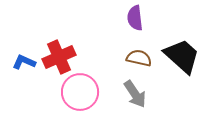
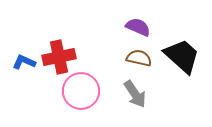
purple semicircle: moved 3 px right, 9 px down; rotated 120 degrees clockwise
red cross: rotated 12 degrees clockwise
pink circle: moved 1 px right, 1 px up
